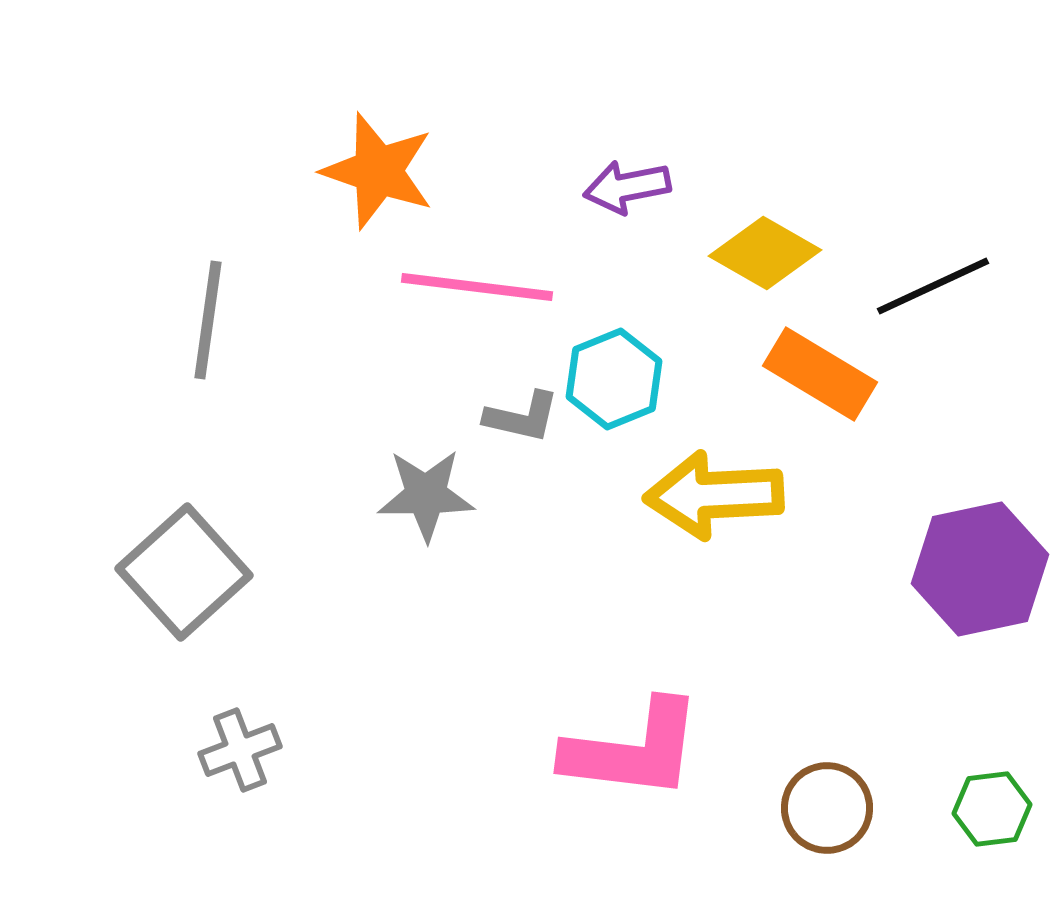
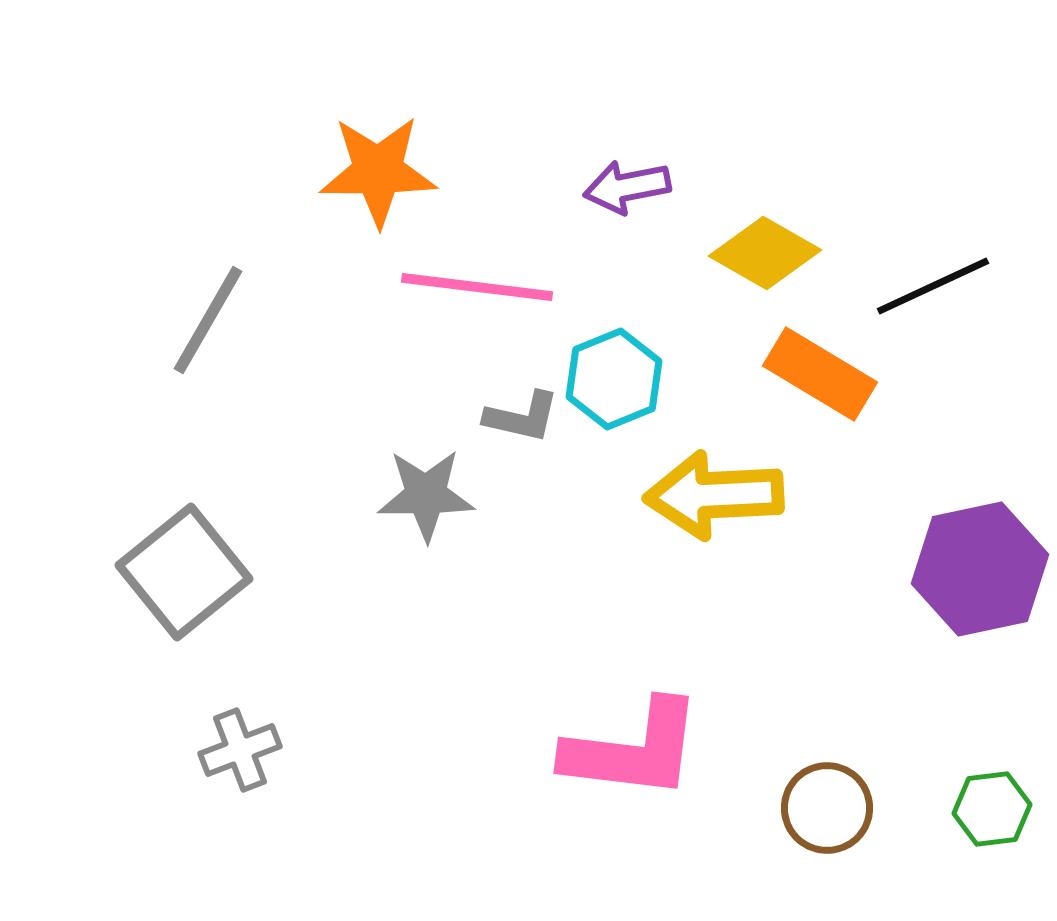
orange star: rotated 19 degrees counterclockwise
gray line: rotated 22 degrees clockwise
gray square: rotated 3 degrees clockwise
